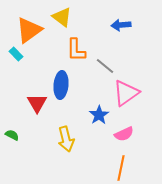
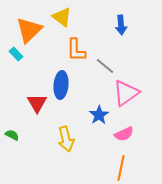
blue arrow: rotated 90 degrees counterclockwise
orange triangle: rotated 8 degrees counterclockwise
